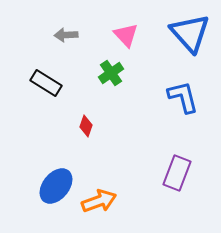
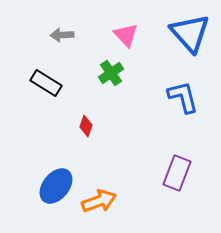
gray arrow: moved 4 px left
